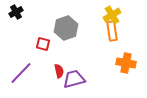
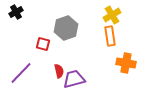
orange rectangle: moved 2 px left, 5 px down
